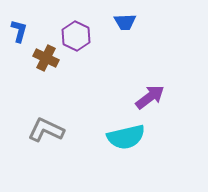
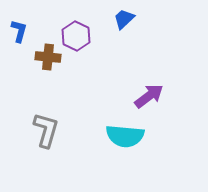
blue trapezoid: moved 1 px left, 3 px up; rotated 140 degrees clockwise
brown cross: moved 2 px right, 1 px up; rotated 20 degrees counterclockwise
purple arrow: moved 1 px left, 1 px up
gray L-shape: rotated 81 degrees clockwise
cyan semicircle: moved 1 px left, 1 px up; rotated 18 degrees clockwise
